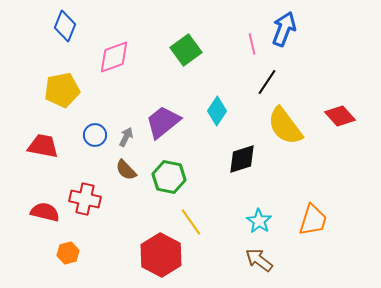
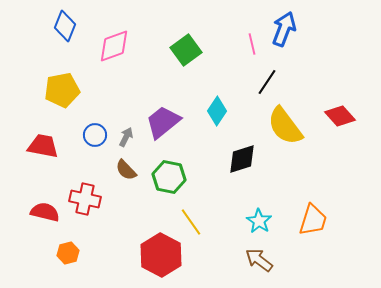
pink diamond: moved 11 px up
